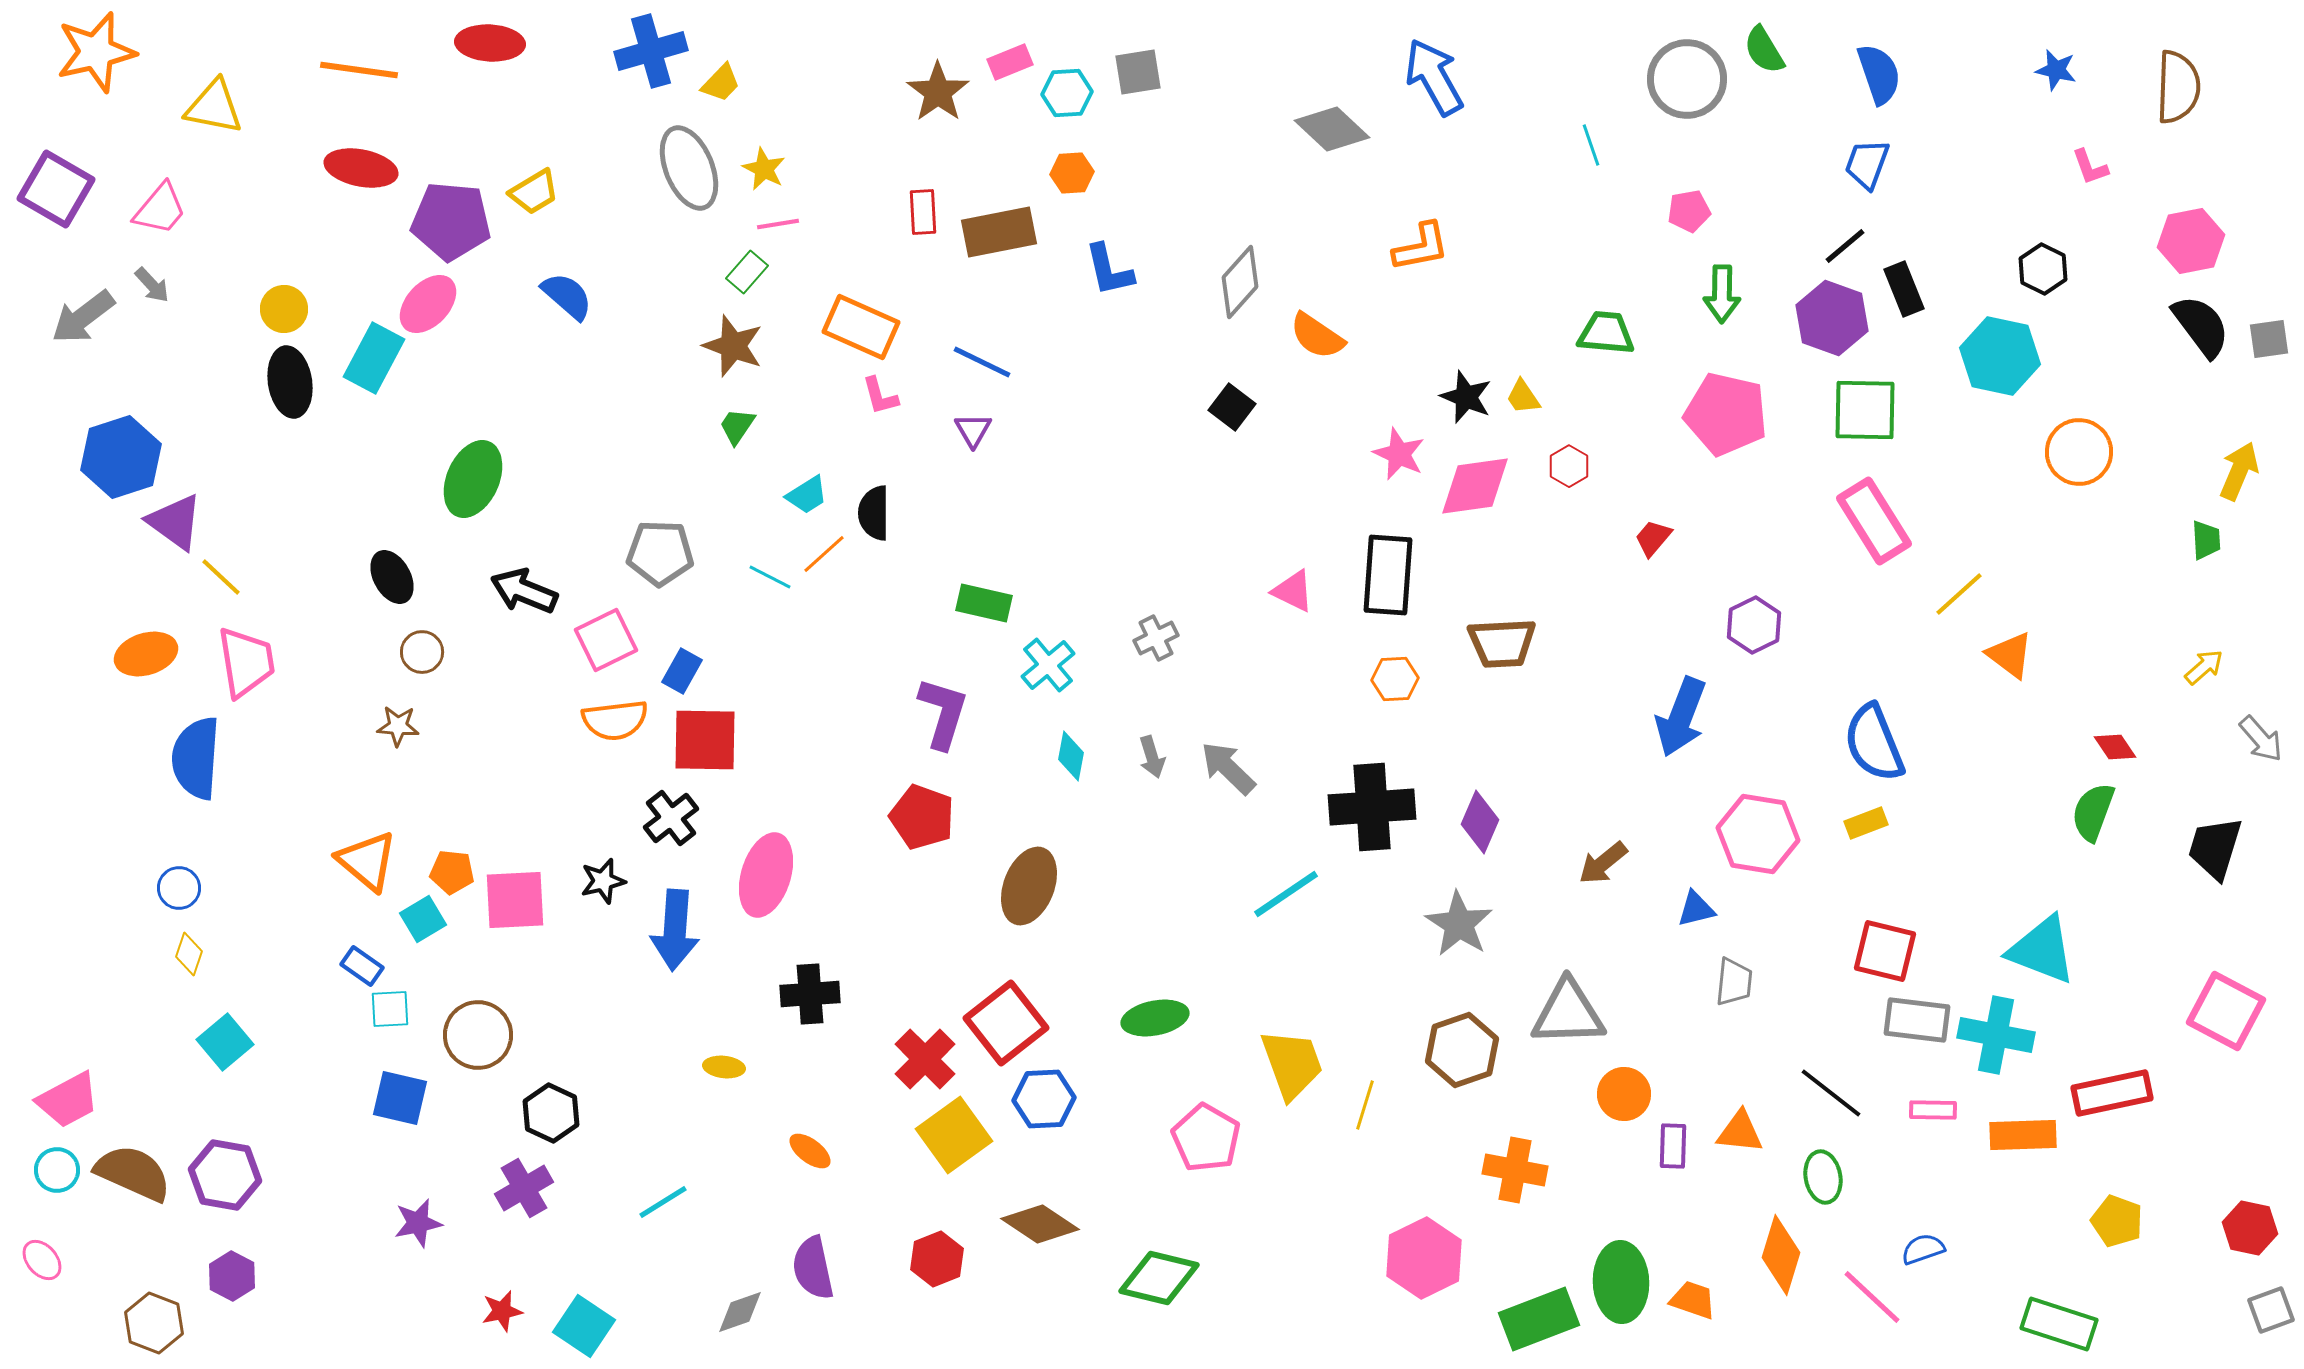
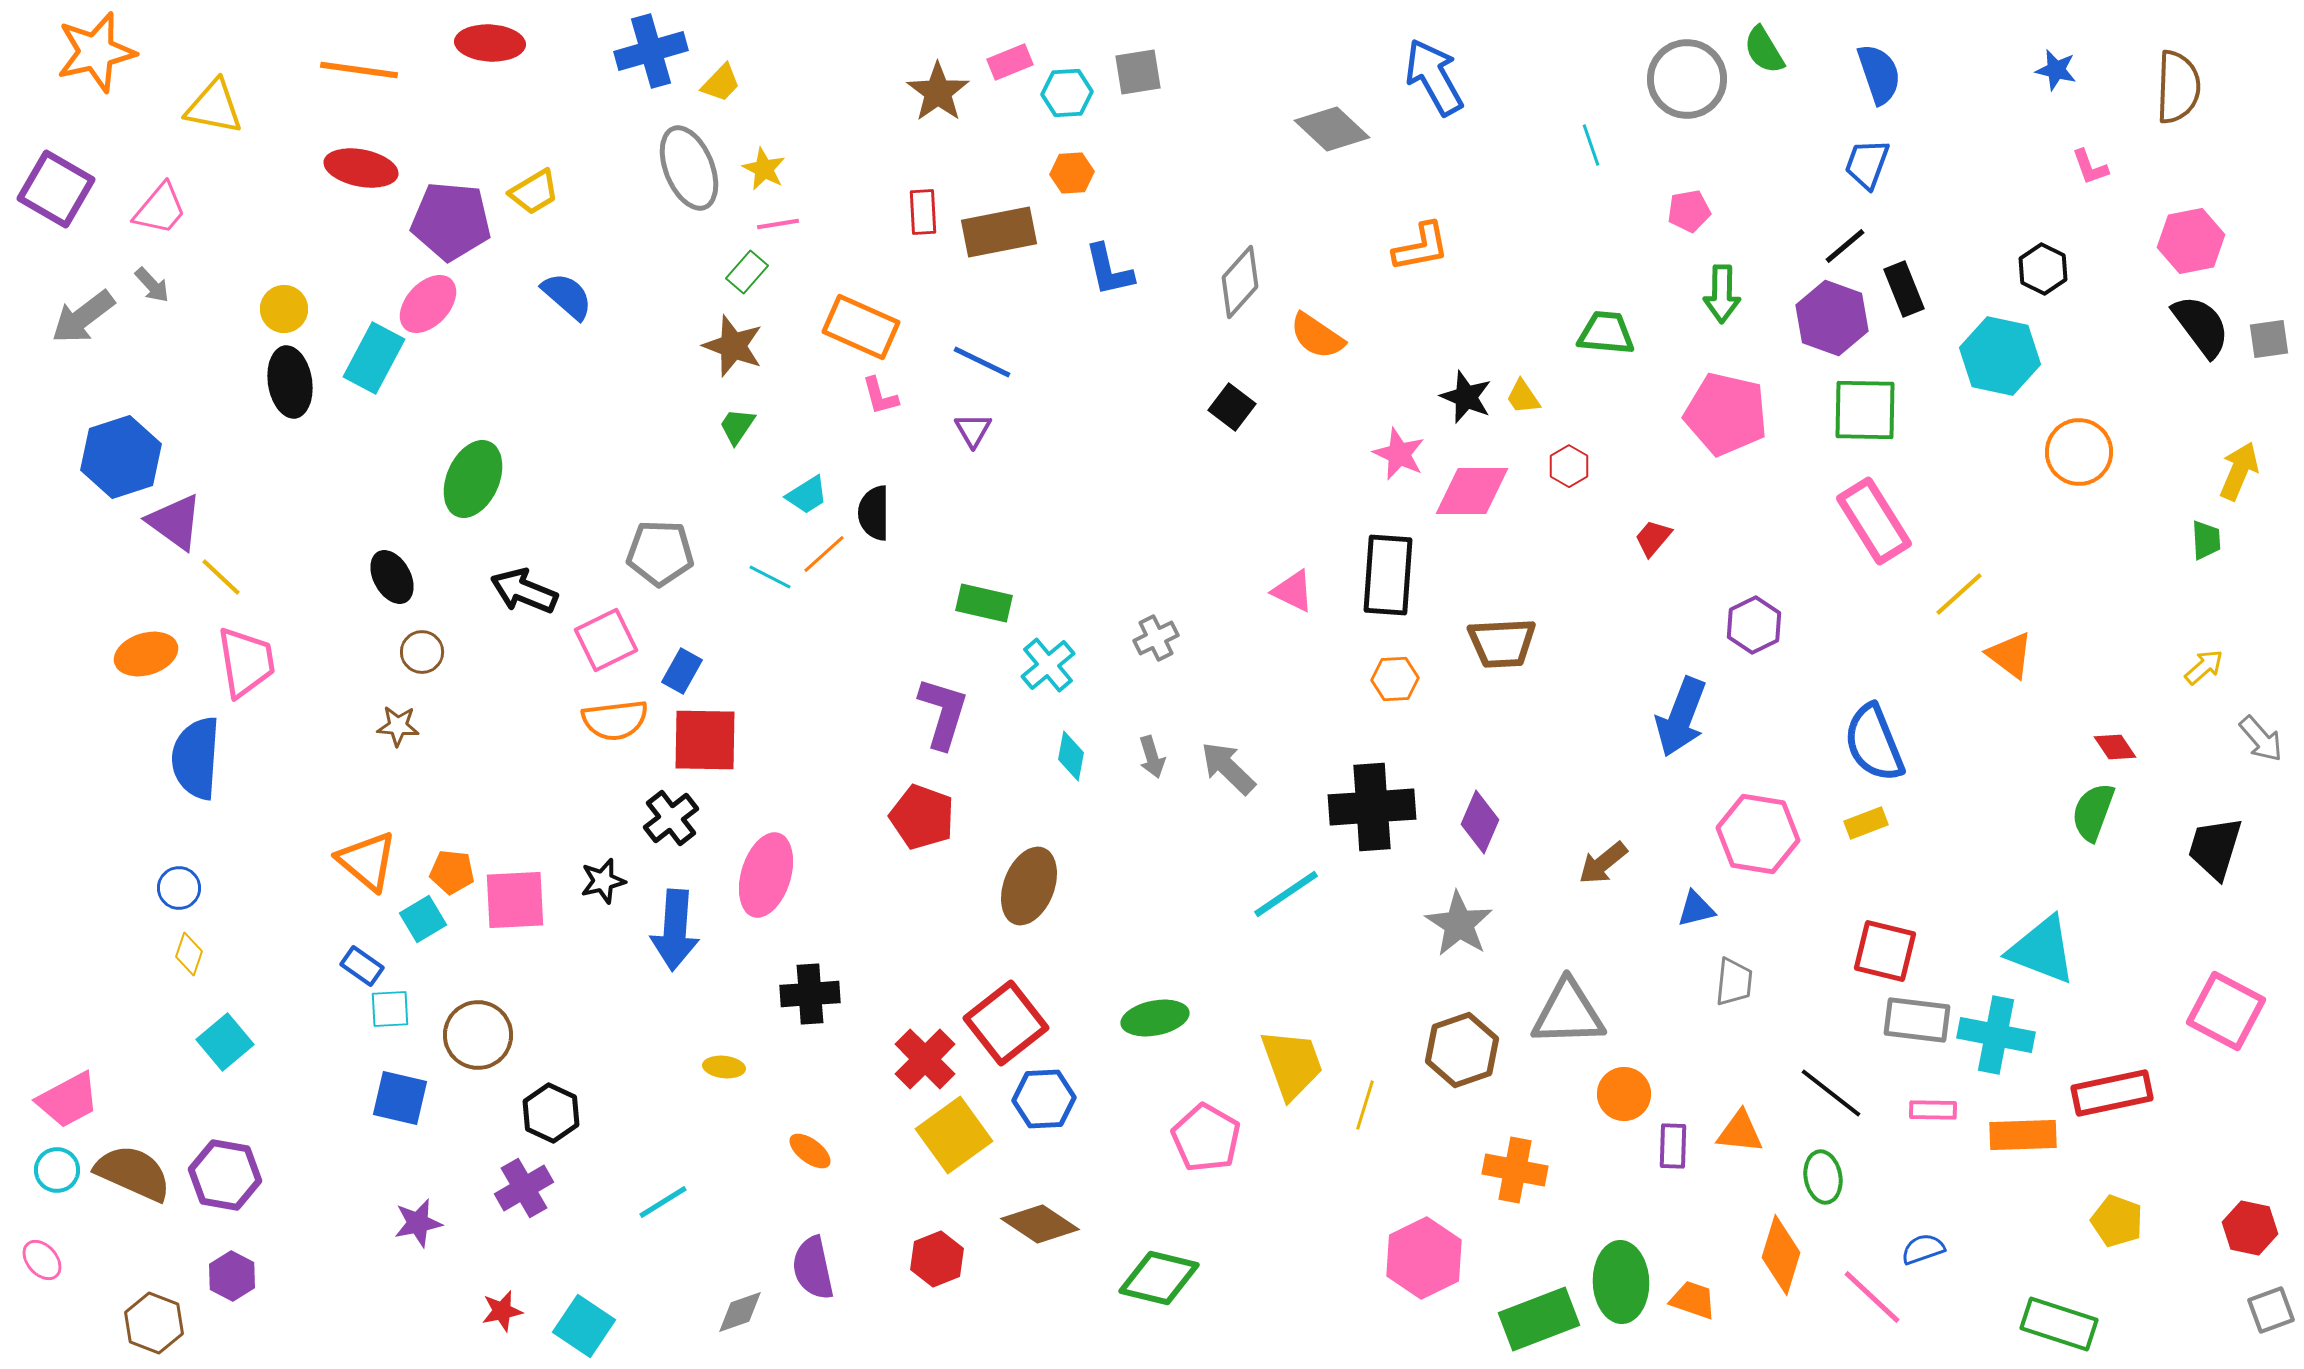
pink diamond at (1475, 486): moved 3 px left, 5 px down; rotated 8 degrees clockwise
